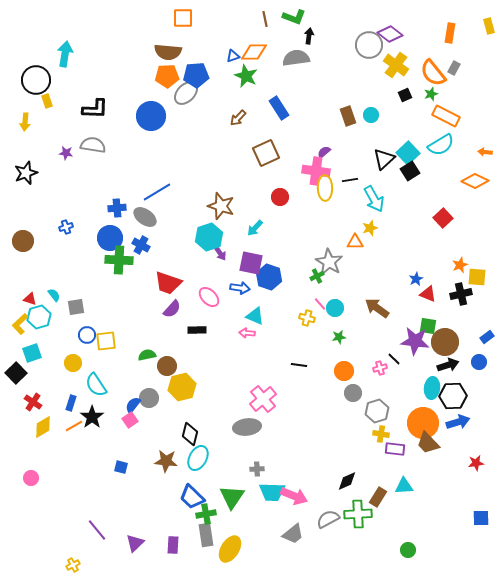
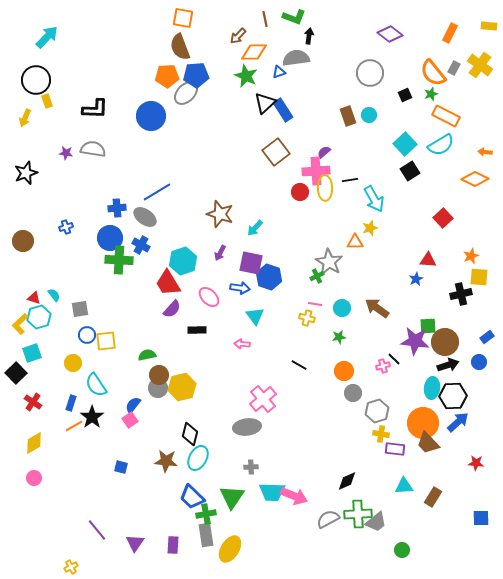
orange square at (183, 18): rotated 10 degrees clockwise
yellow rectangle at (489, 26): rotated 70 degrees counterclockwise
orange rectangle at (450, 33): rotated 18 degrees clockwise
gray circle at (369, 45): moved 1 px right, 28 px down
brown semicircle at (168, 52): moved 12 px right, 5 px up; rotated 64 degrees clockwise
cyan arrow at (65, 54): moved 18 px left, 17 px up; rotated 35 degrees clockwise
blue triangle at (233, 56): moved 46 px right, 16 px down
yellow cross at (396, 65): moved 84 px right
blue rectangle at (279, 108): moved 4 px right, 2 px down
cyan circle at (371, 115): moved 2 px left
brown arrow at (238, 118): moved 82 px up
yellow arrow at (25, 122): moved 4 px up; rotated 18 degrees clockwise
gray semicircle at (93, 145): moved 4 px down
brown square at (266, 153): moved 10 px right, 1 px up; rotated 12 degrees counterclockwise
cyan square at (408, 153): moved 3 px left, 9 px up
black triangle at (384, 159): moved 119 px left, 56 px up
pink cross at (316, 171): rotated 12 degrees counterclockwise
orange diamond at (475, 181): moved 2 px up
red circle at (280, 197): moved 20 px right, 5 px up
brown star at (221, 206): moved 1 px left, 8 px down
cyan hexagon at (209, 237): moved 26 px left, 24 px down
purple arrow at (220, 253): rotated 63 degrees clockwise
orange star at (460, 265): moved 11 px right, 9 px up
yellow square at (477, 277): moved 2 px right
red trapezoid at (168, 283): rotated 40 degrees clockwise
red triangle at (428, 294): moved 34 px up; rotated 18 degrees counterclockwise
red triangle at (30, 299): moved 4 px right, 1 px up
pink line at (320, 304): moved 5 px left; rotated 40 degrees counterclockwise
gray square at (76, 307): moved 4 px right, 2 px down
cyan circle at (335, 308): moved 7 px right
cyan triangle at (255, 316): rotated 30 degrees clockwise
green square at (428, 326): rotated 12 degrees counterclockwise
pink arrow at (247, 333): moved 5 px left, 11 px down
black line at (299, 365): rotated 21 degrees clockwise
brown circle at (167, 366): moved 8 px left, 9 px down
pink cross at (380, 368): moved 3 px right, 2 px up
gray circle at (149, 398): moved 9 px right, 10 px up
blue arrow at (458, 422): rotated 25 degrees counterclockwise
yellow diamond at (43, 427): moved 9 px left, 16 px down
red star at (476, 463): rotated 14 degrees clockwise
gray cross at (257, 469): moved 6 px left, 2 px up
pink circle at (31, 478): moved 3 px right
brown rectangle at (378, 497): moved 55 px right
gray trapezoid at (293, 534): moved 83 px right, 12 px up
purple triangle at (135, 543): rotated 12 degrees counterclockwise
green circle at (408, 550): moved 6 px left
yellow cross at (73, 565): moved 2 px left, 2 px down
